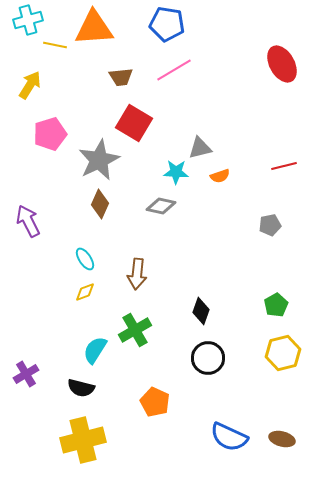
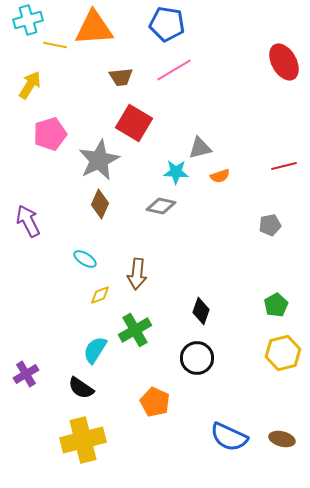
red ellipse: moved 2 px right, 2 px up
cyan ellipse: rotated 25 degrees counterclockwise
yellow diamond: moved 15 px right, 3 px down
black circle: moved 11 px left
black semicircle: rotated 20 degrees clockwise
